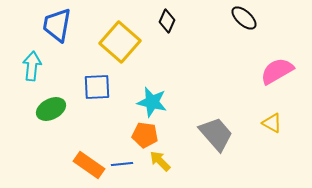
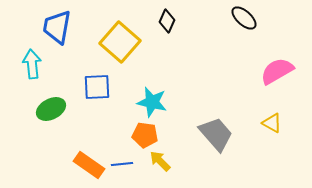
blue trapezoid: moved 2 px down
cyan arrow: moved 2 px up; rotated 12 degrees counterclockwise
